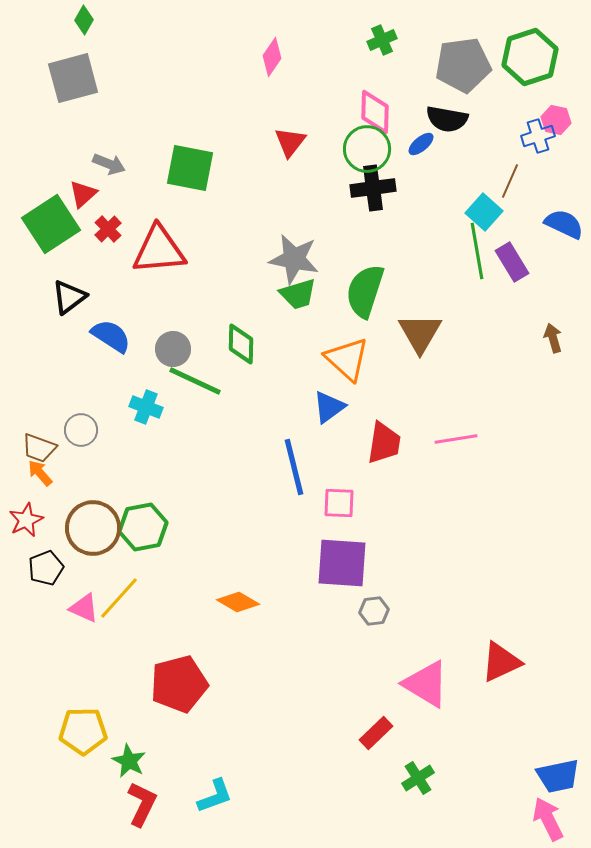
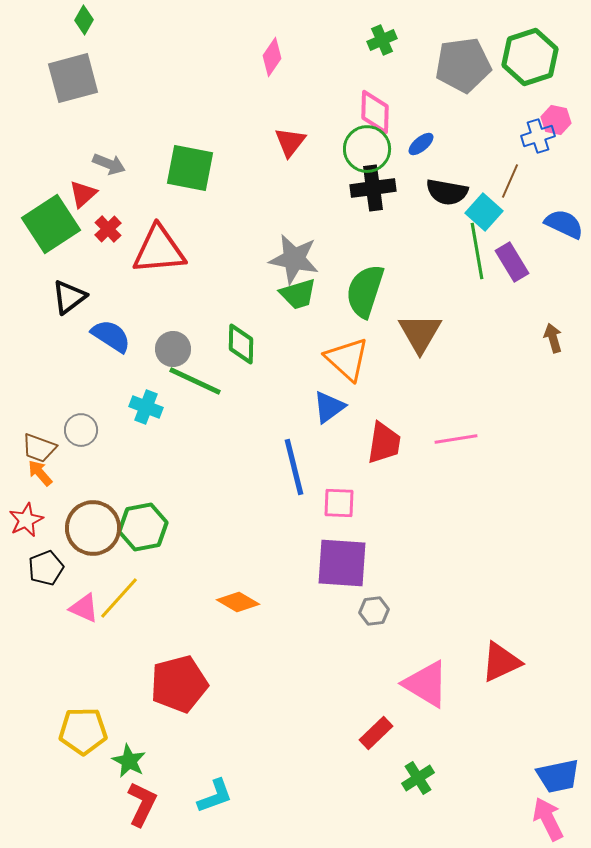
black semicircle at (447, 119): moved 73 px down
